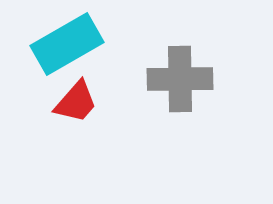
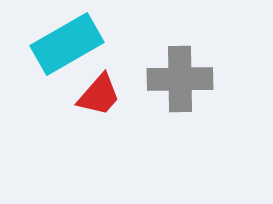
red trapezoid: moved 23 px right, 7 px up
